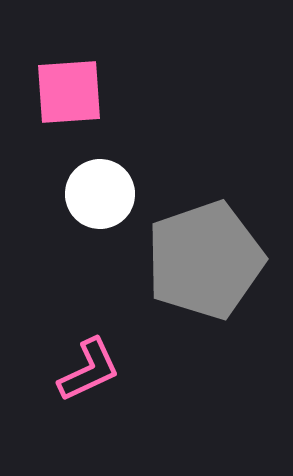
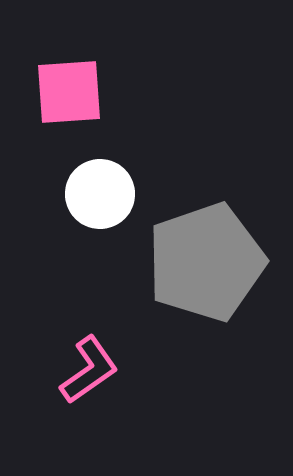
gray pentagon: moved 1 px right, 2 px down
pink L-shape: rotated 10 degrees counterclockwise
